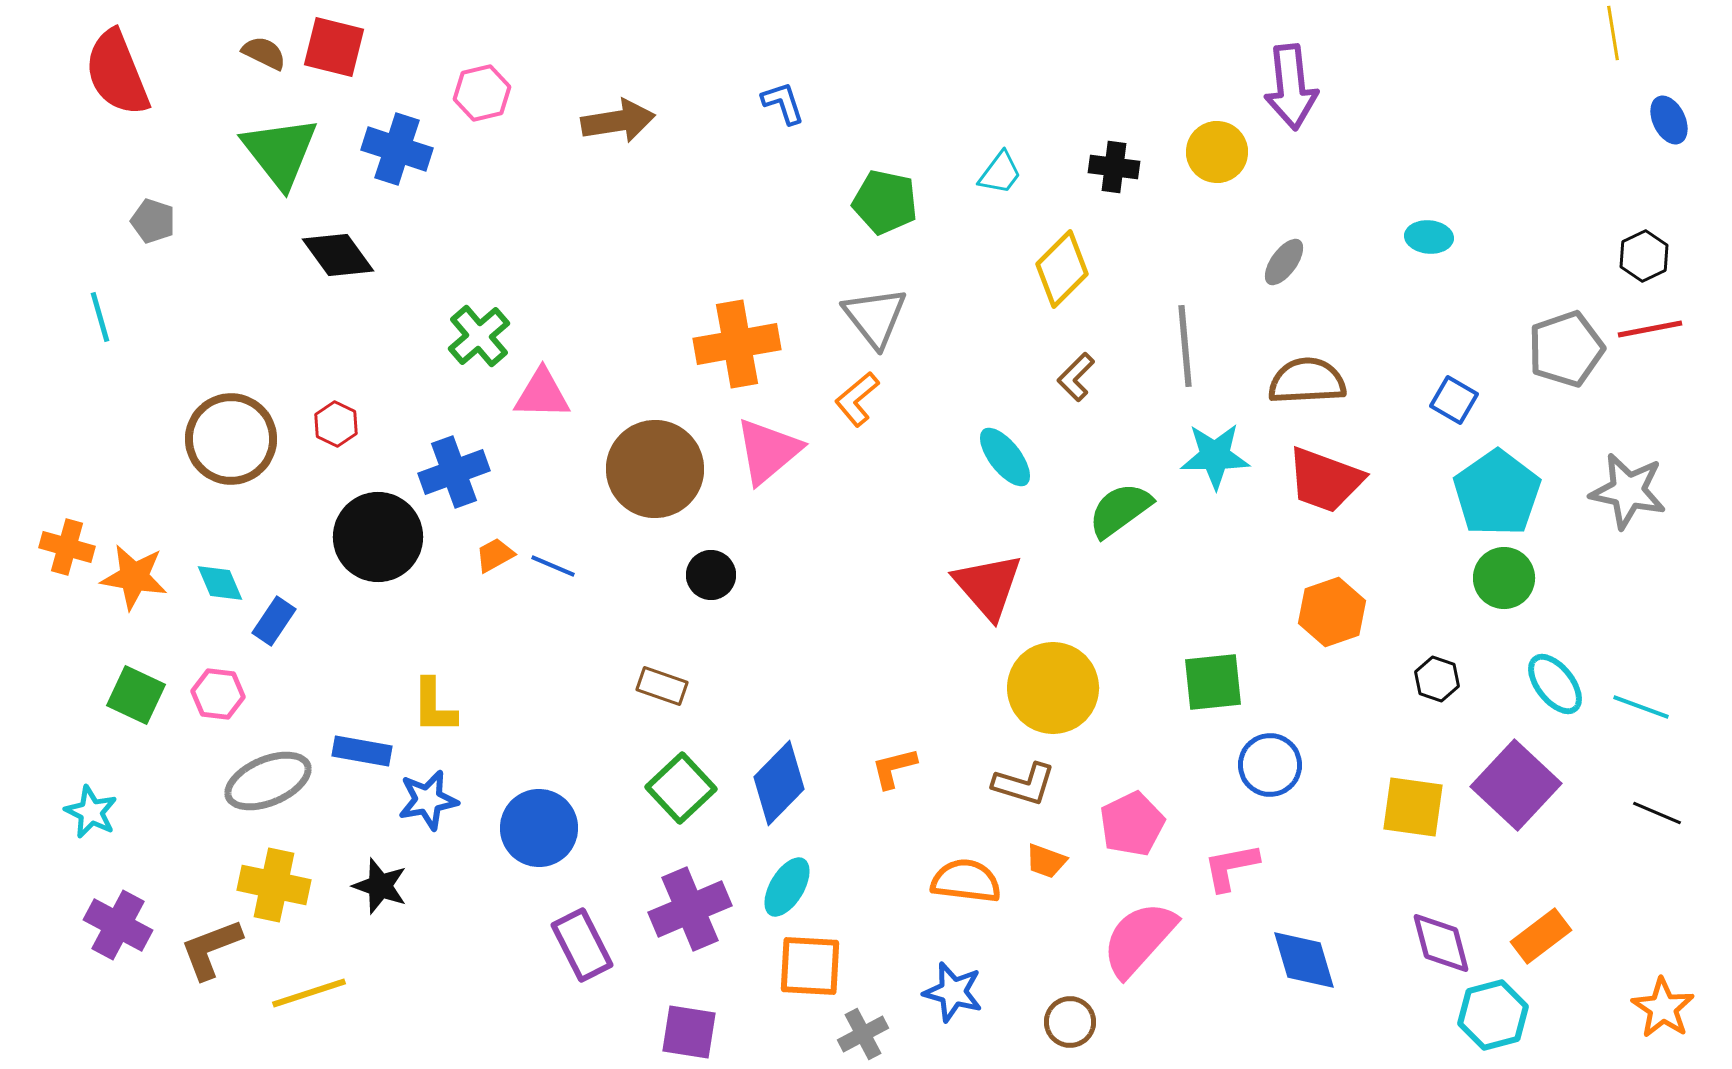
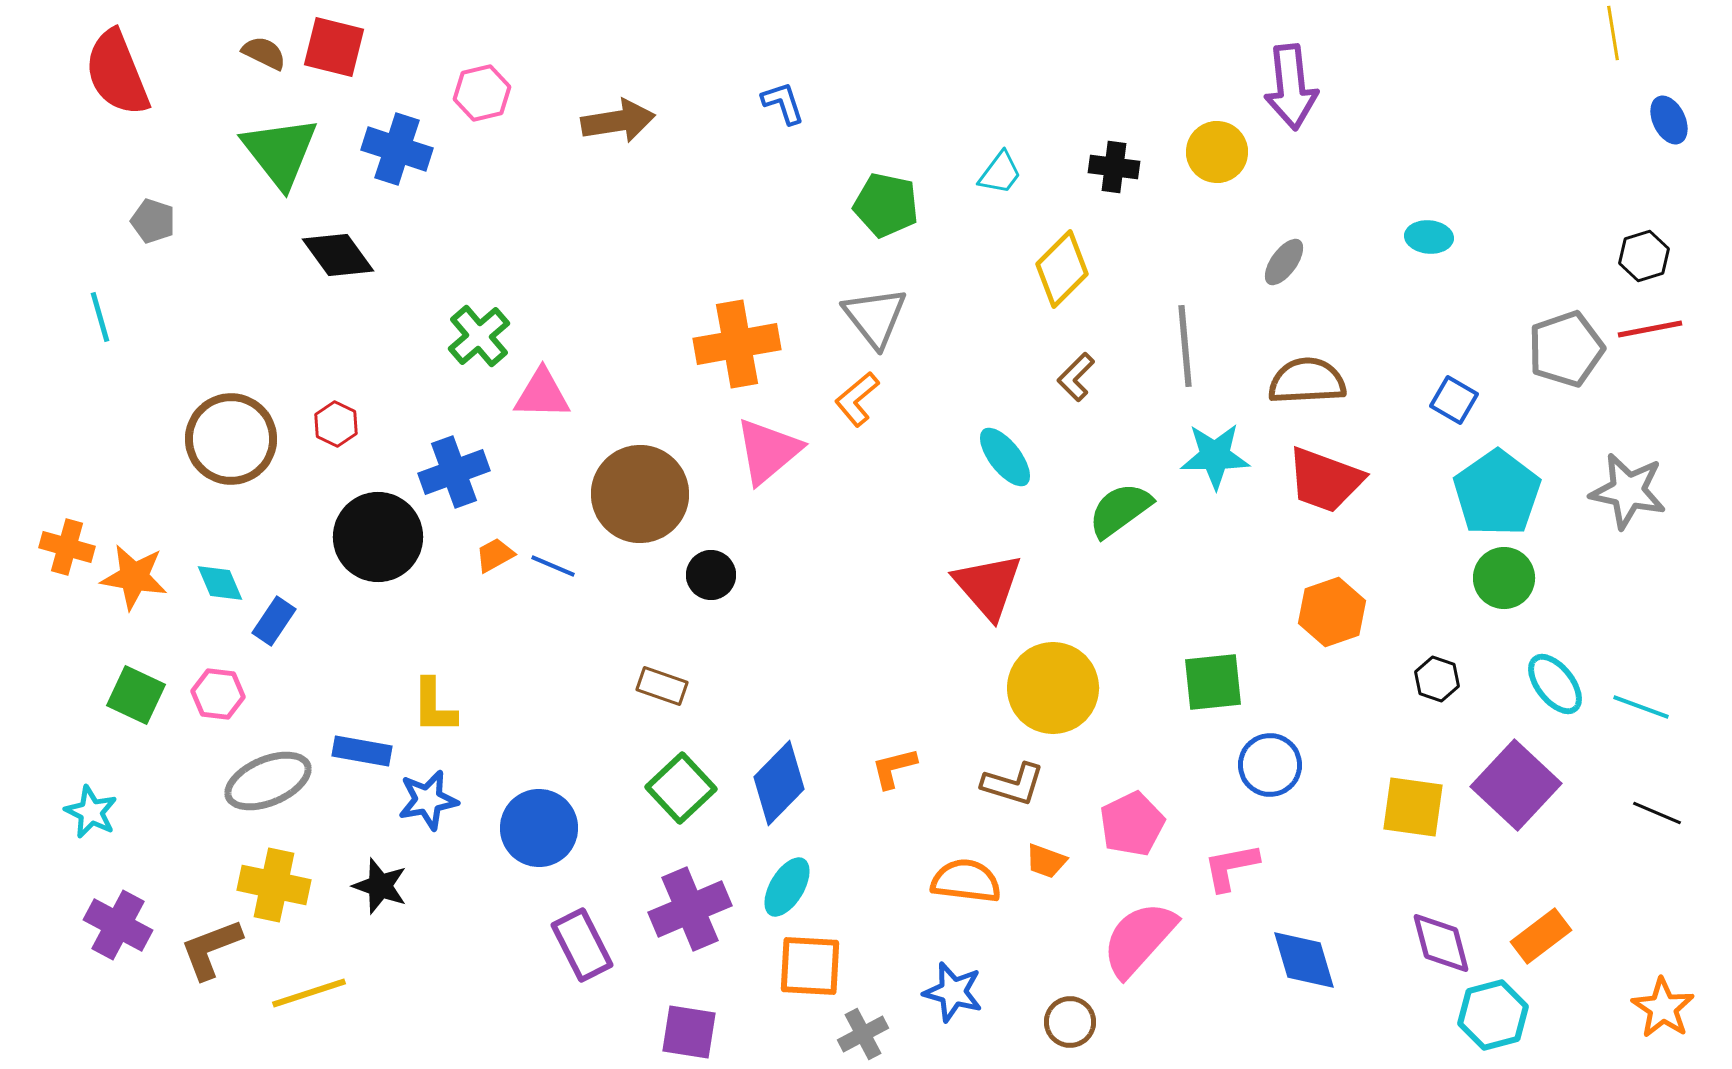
green pentagon at (885, 202): moved 1 px right, 3 px down
black hexagon at (1644, 256): rotated 9 degrees clockwise
brown circle at (655, 469): moved 15 px left, 25 px down
brown L-shape at (1024, 784): moved 11 px left
